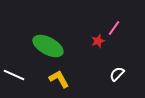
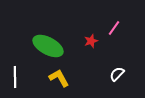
red star: moved 7 px left
white line: moved 1 px right, 2 px down; rotated 65 degrees clockwise
yellow L-shape: moved 1 px up
